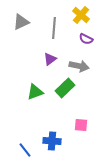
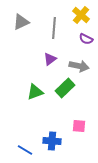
pink square: moved 2 px left, 1 px down
blue line: rotated 21 degrees counterclockwise
